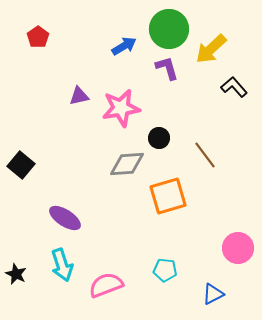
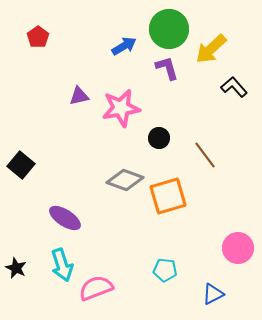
gray diamond: moved 2 px left, 16 px down; rotated 24 degrees clockwise
black star: moved 6 px up
pink semicircle: moved 10 px left, 3 px down
